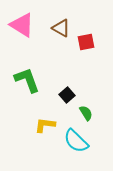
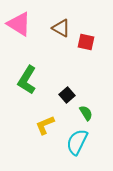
pink triangle: moved 3 px left, 1 px up
red square: rotated 24 degrees clockwise
green L-shape: rotated 128 degrees counterclockwise
yellow L-shape: rotated 30 degrees counterclockwise
cyan semicircle: moved 1 px right, 1 px down; rotated 72 degrees clockwise
